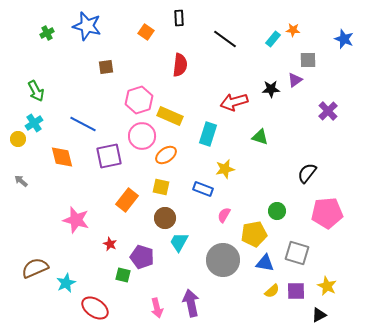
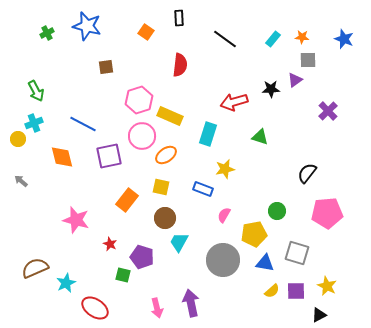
orange star at (293, 30): moved 9 px right, 7 px down
cyan cross at (34, 123): rotated 12 degrees clockwise
